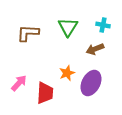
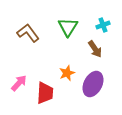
cyan cross: rotated 32 degrees counterclockwise
brown L-shape: rotated 50 degrees clockwise
brown arrow: rotated 102 degrees counterclockwise
purple ellipse: moved 2 px right, 1 px down
